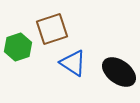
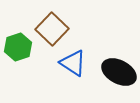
brown square: rotated 28 degrees counterclockwise
black ellipse: rotated 8 degrees counterclockwise
